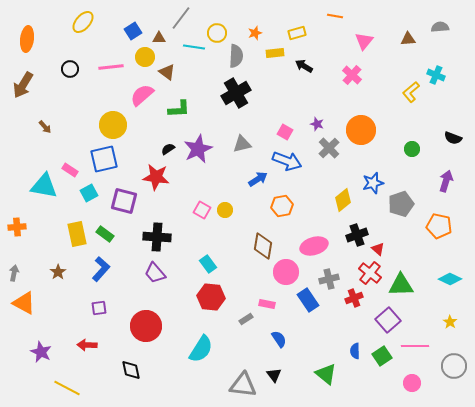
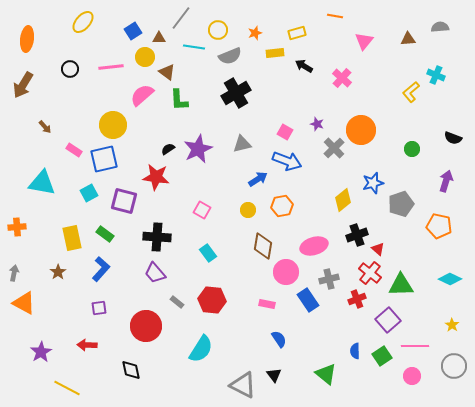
yellow circle at (217, 33): moved 1 px right, 3 px up
gray semicircle at (236, 56): moved 6 px left; rotated 65 degrees clockwise
pink cross at (352, 75): moved 10 px left, 3 px down
green L-shape at (179, 109): moved 9 px up; rotated 90 degrees clockwise
gray cross at (329, 148): moved 5 px right
pink rectangle at (70, 170): moved 4 px right, 20 px up
cyan triangle at (44, 186): moved 2 px left, 3 px up
yellow circle at (225, 210): moved 23 px right
yellow rectangle at (77, 234): moved 5 px left, 4 px down
cyan rectangle at (208, 264): moved 11 px up
red hexagon at (211, 297): moved 1 px right, 3 px down
red cross at (354, 298): moved 3 px right, 1 px down
gray rectangle at (246, 319): moved 69 px left, 17 px up; rotated 72 degrees clockwise
yellow star at (450, 322): moved 2 px right, 3 px down
purple star at (41, 352): rotated 15 degrees clockwise
pink circle at (412, 383): moved 7 px up
gray triangle at (243, 385): rotated 20 degrees clockwise
